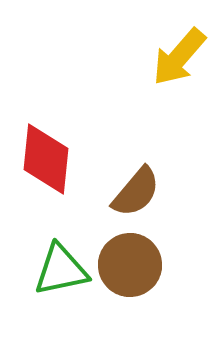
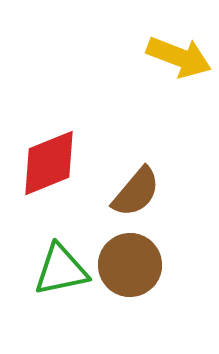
yellow arrow: rotated 110 degrees counterclockwise
red diamond: moved 3 px right, 4 px down; rotated 62 degrees clockwise
